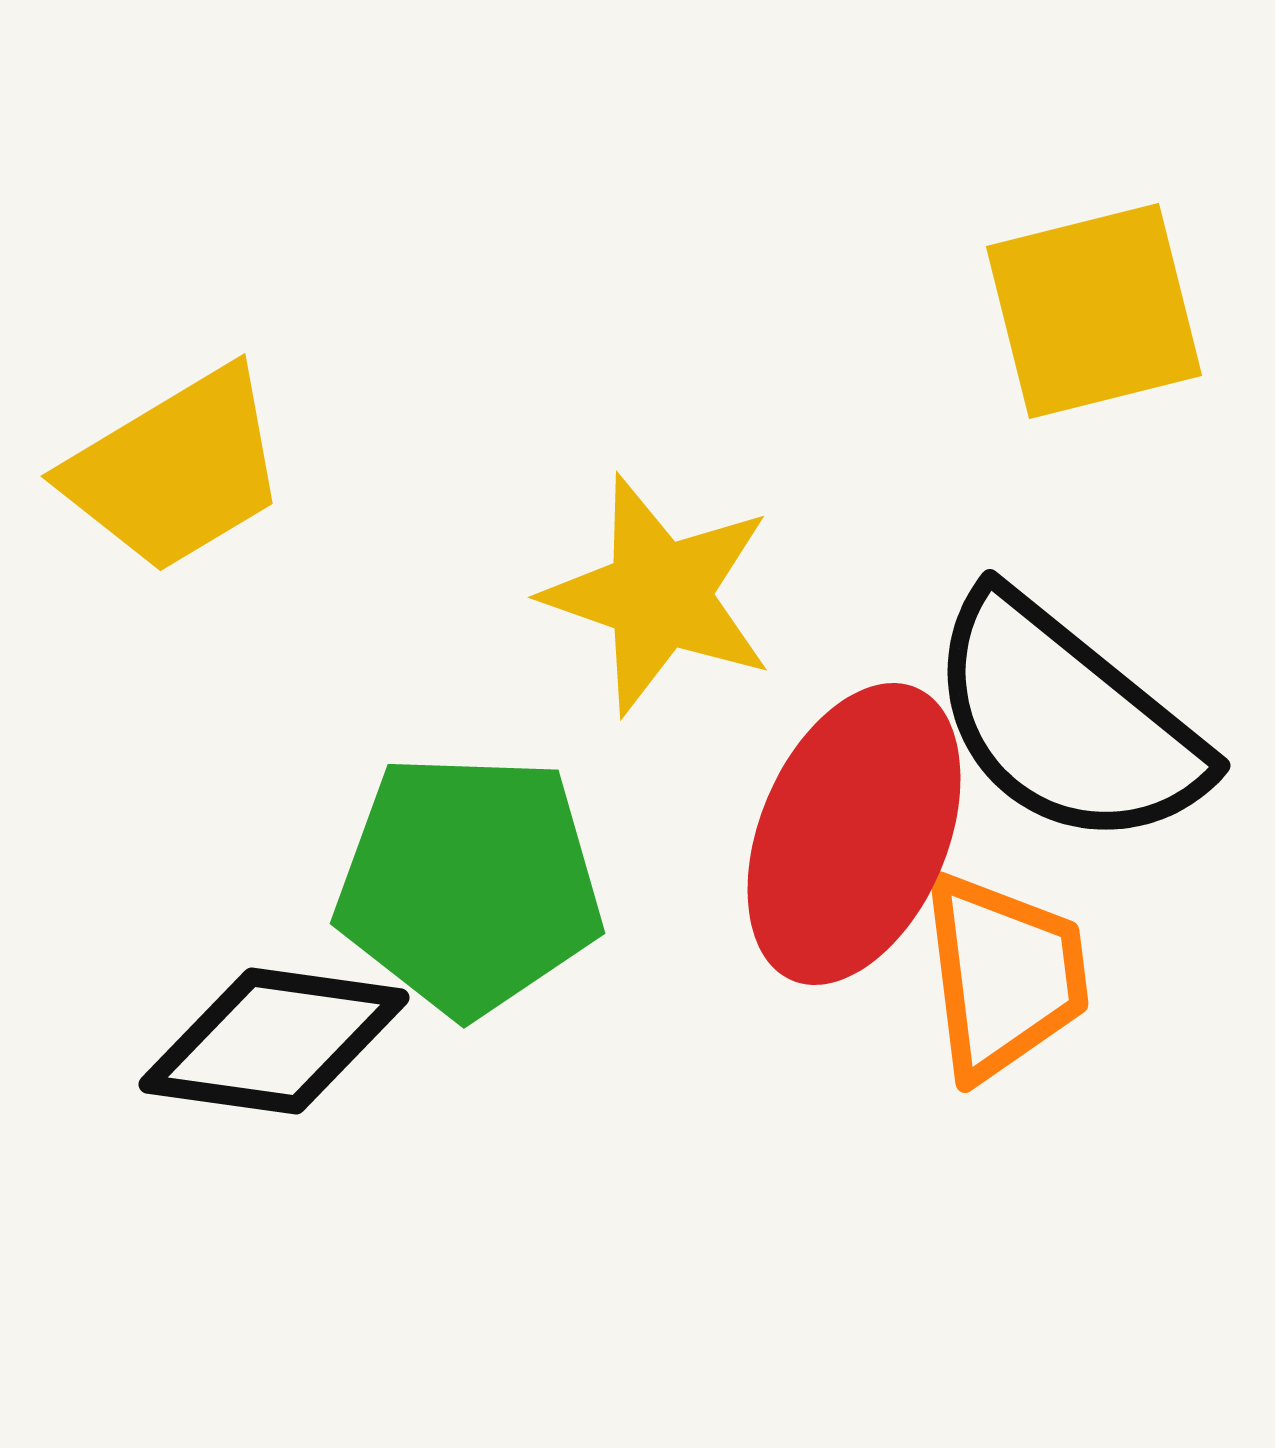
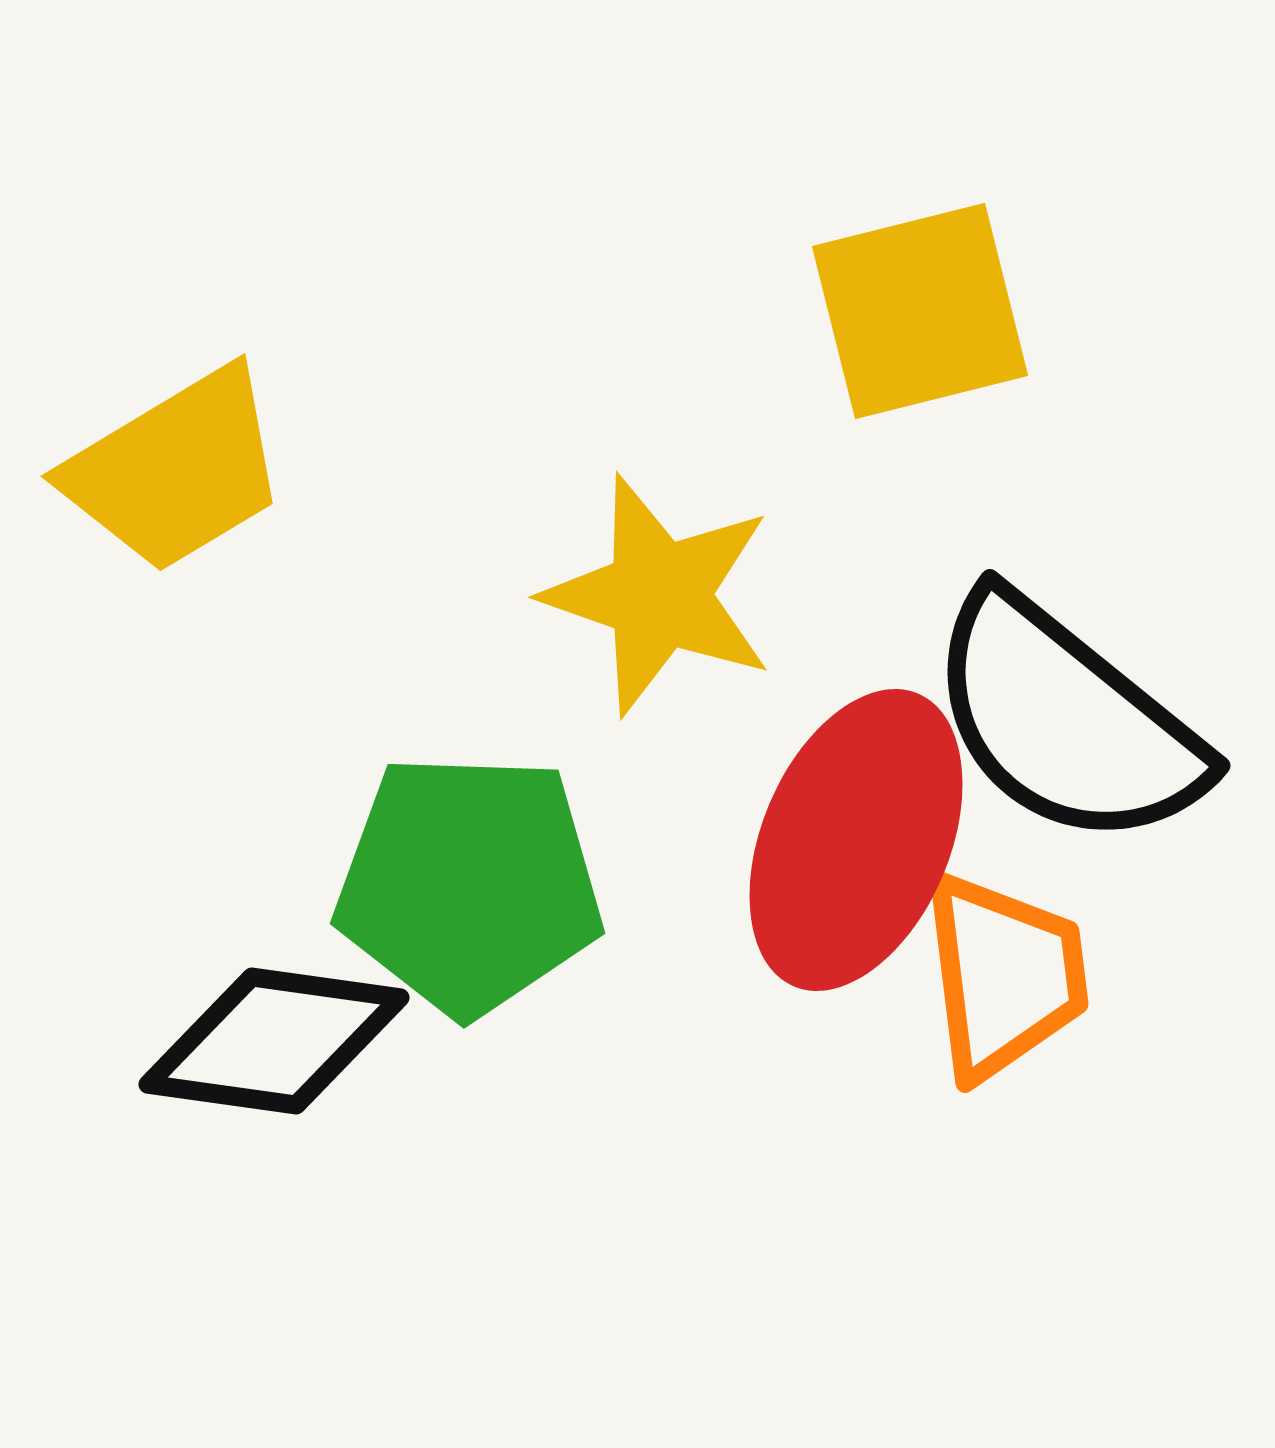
yellow square: moved 174 px left
red ellipse: moved 2 px right, 6 px down
